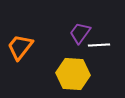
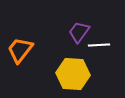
purple trapezoid: moved 1 px left, 1 px up
orange trapezoid: moved 3 px down
